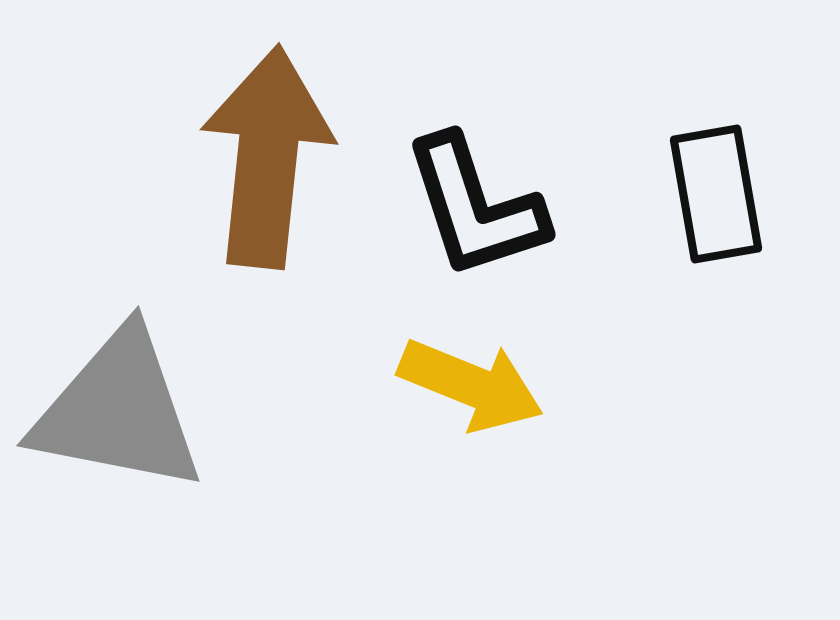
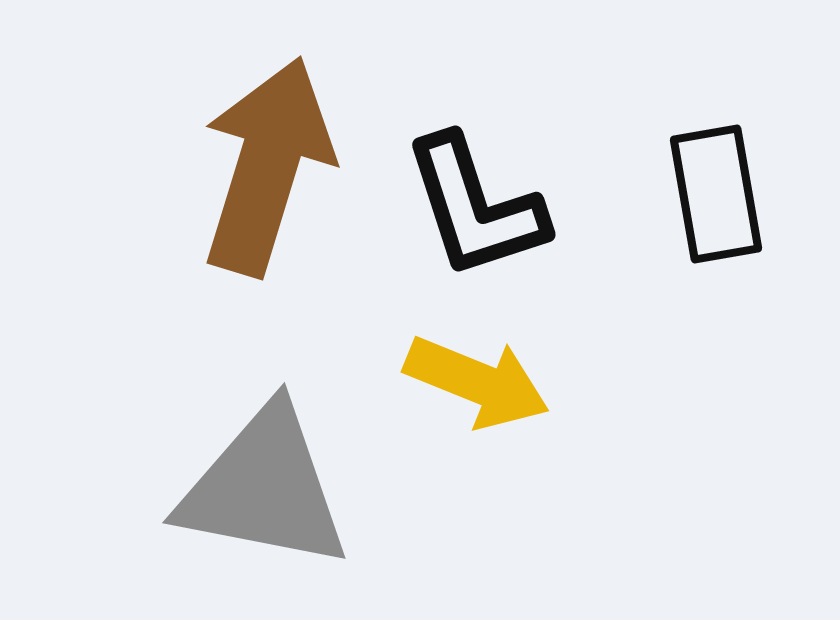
brown arrow: moved 9 px down; rotated 11 degrees clockwise
yellow arrow: moved 6 px right, 3 px up
gray triangle: moved 146 px right, 77 px down
